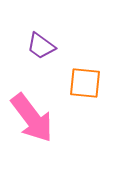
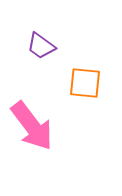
pink arrow: moved 8 px down
